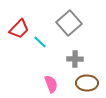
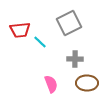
gray square: rotated 15 degrees clockwise
red trapezoid: moved 1 px right, 1 px down; rotated 40 degrees clockwise
